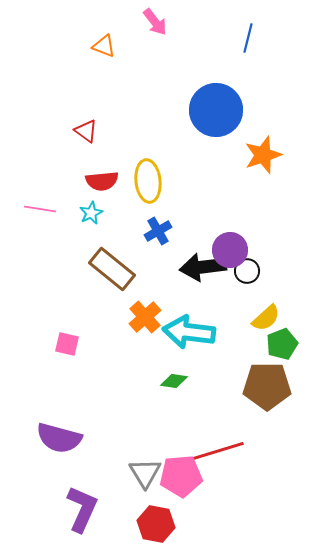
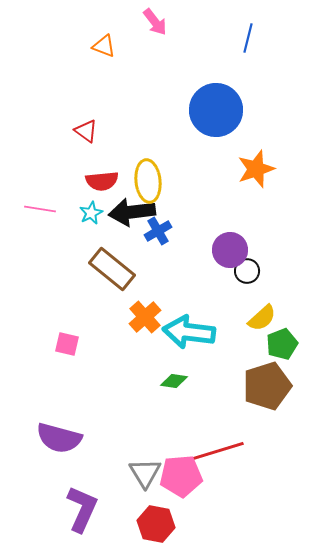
orange star: moved 7 px left, 14 px down
black arrow: moved 71 px left, 55 px up
yellow semicircle: moved 4 px left
brown pentagon: rotated 18 degrees counterclockwise
